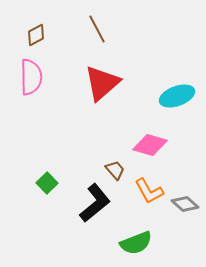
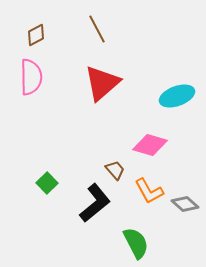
green semicircle: rotated 96 degrees counterclockwise
